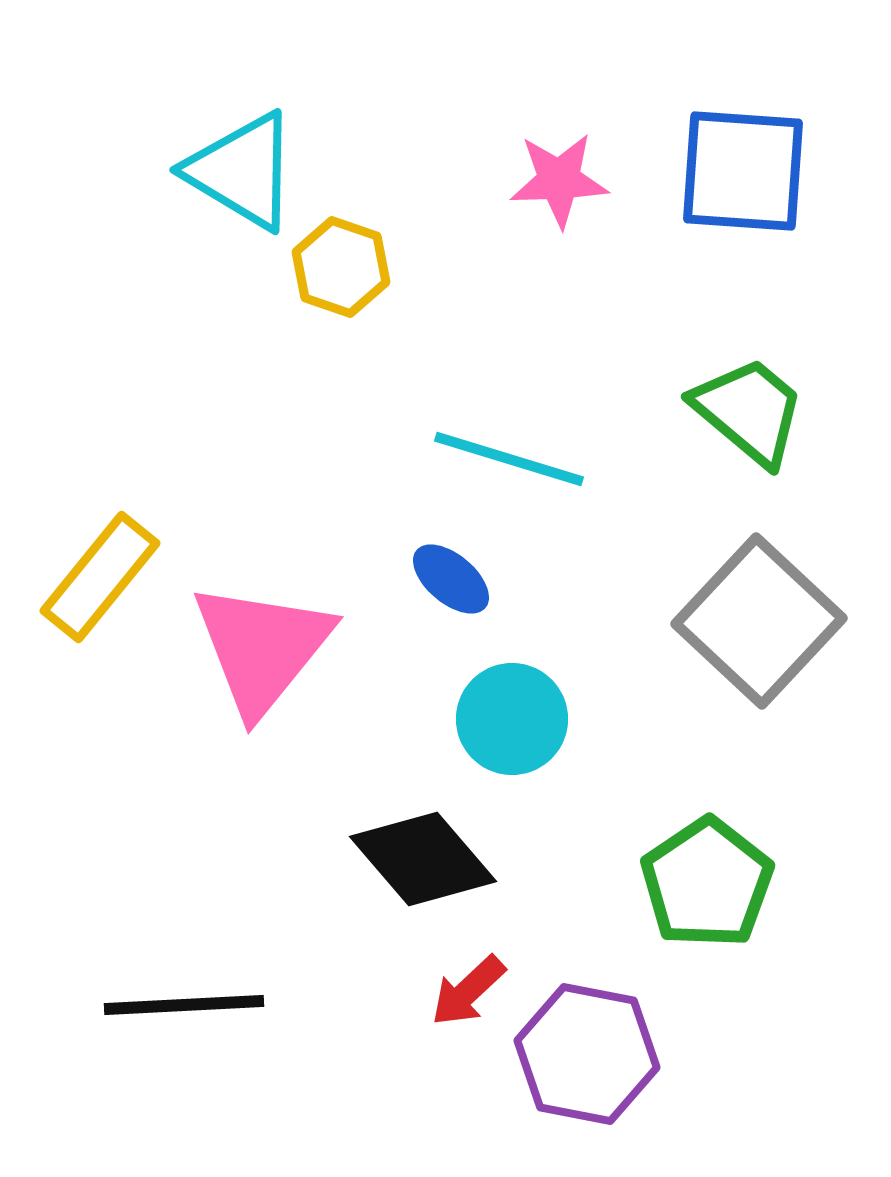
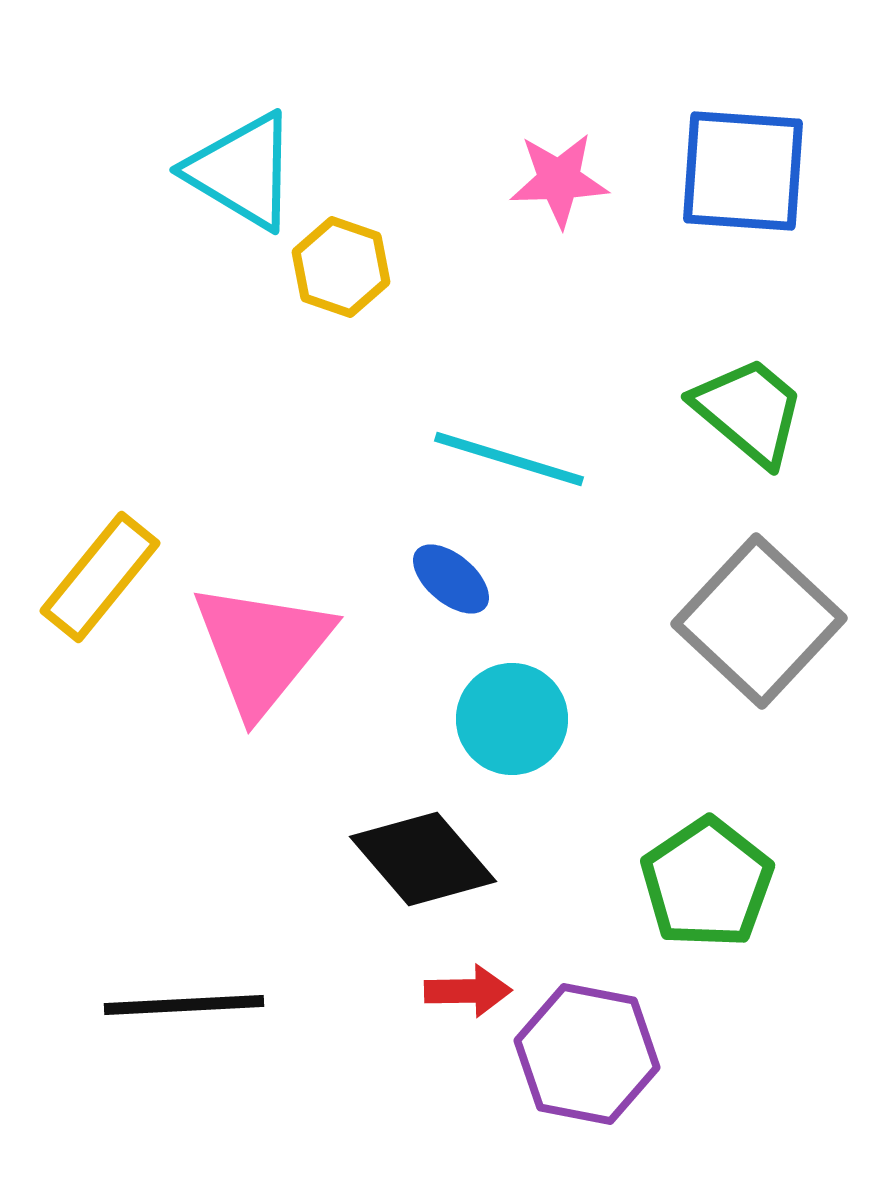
red arrow: rotated 138 degrees counterclockwise
